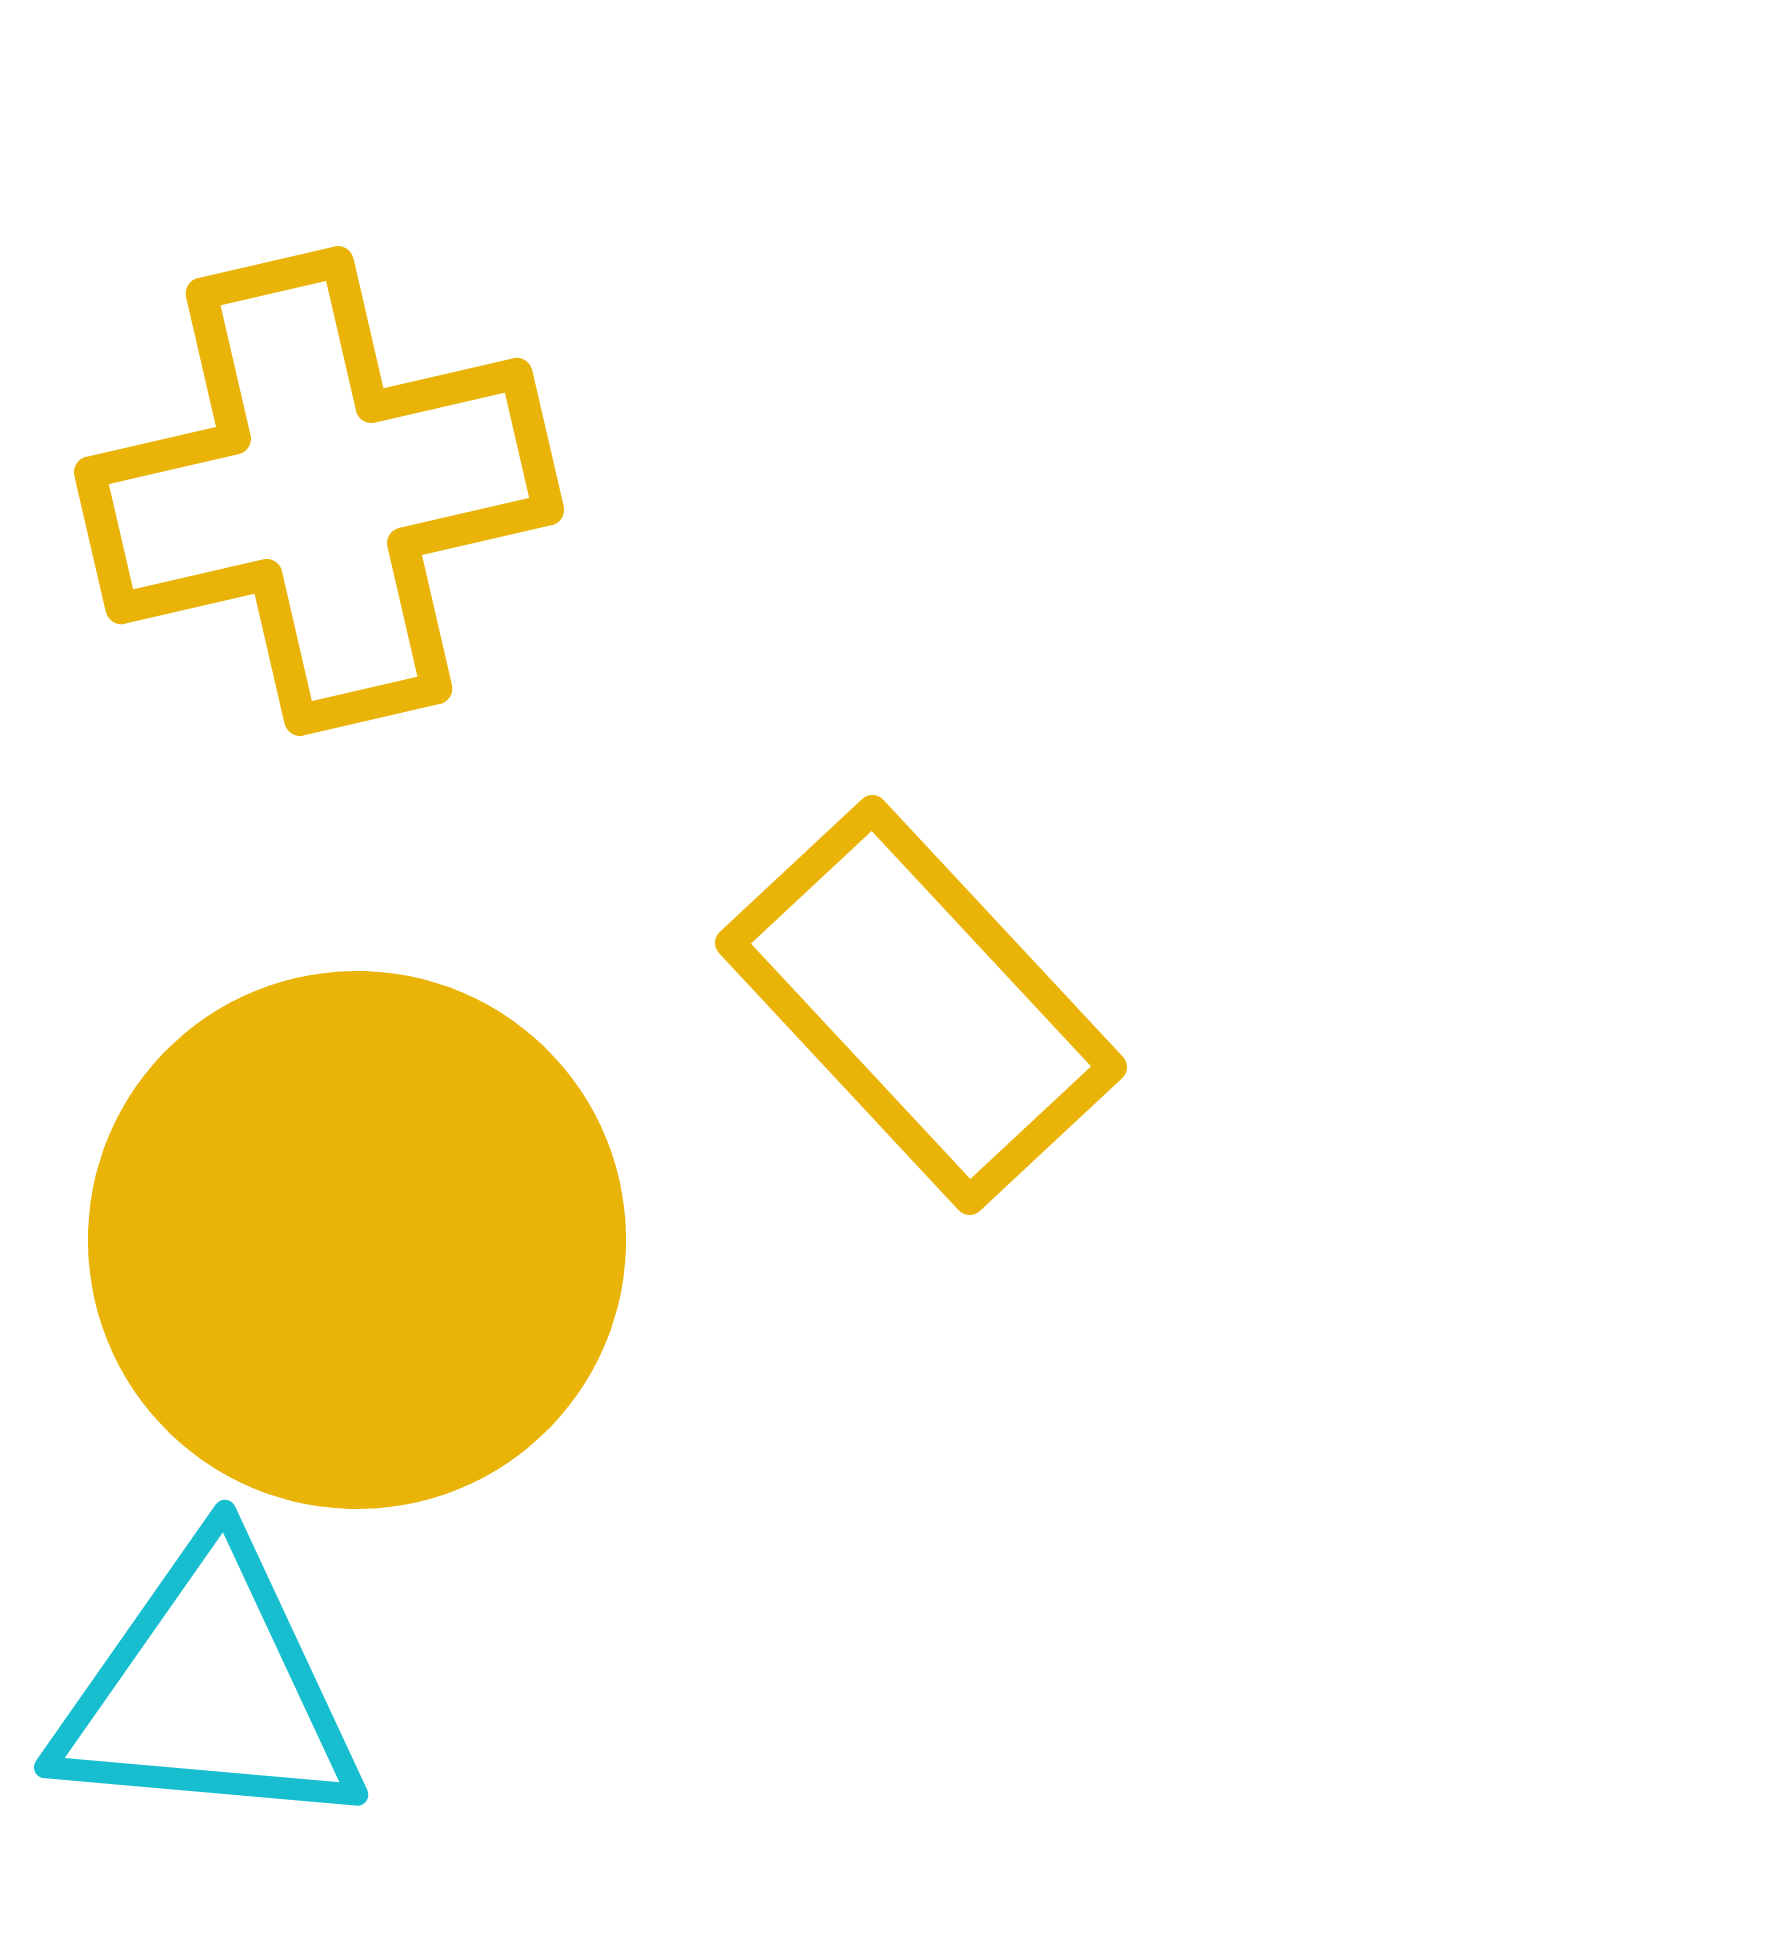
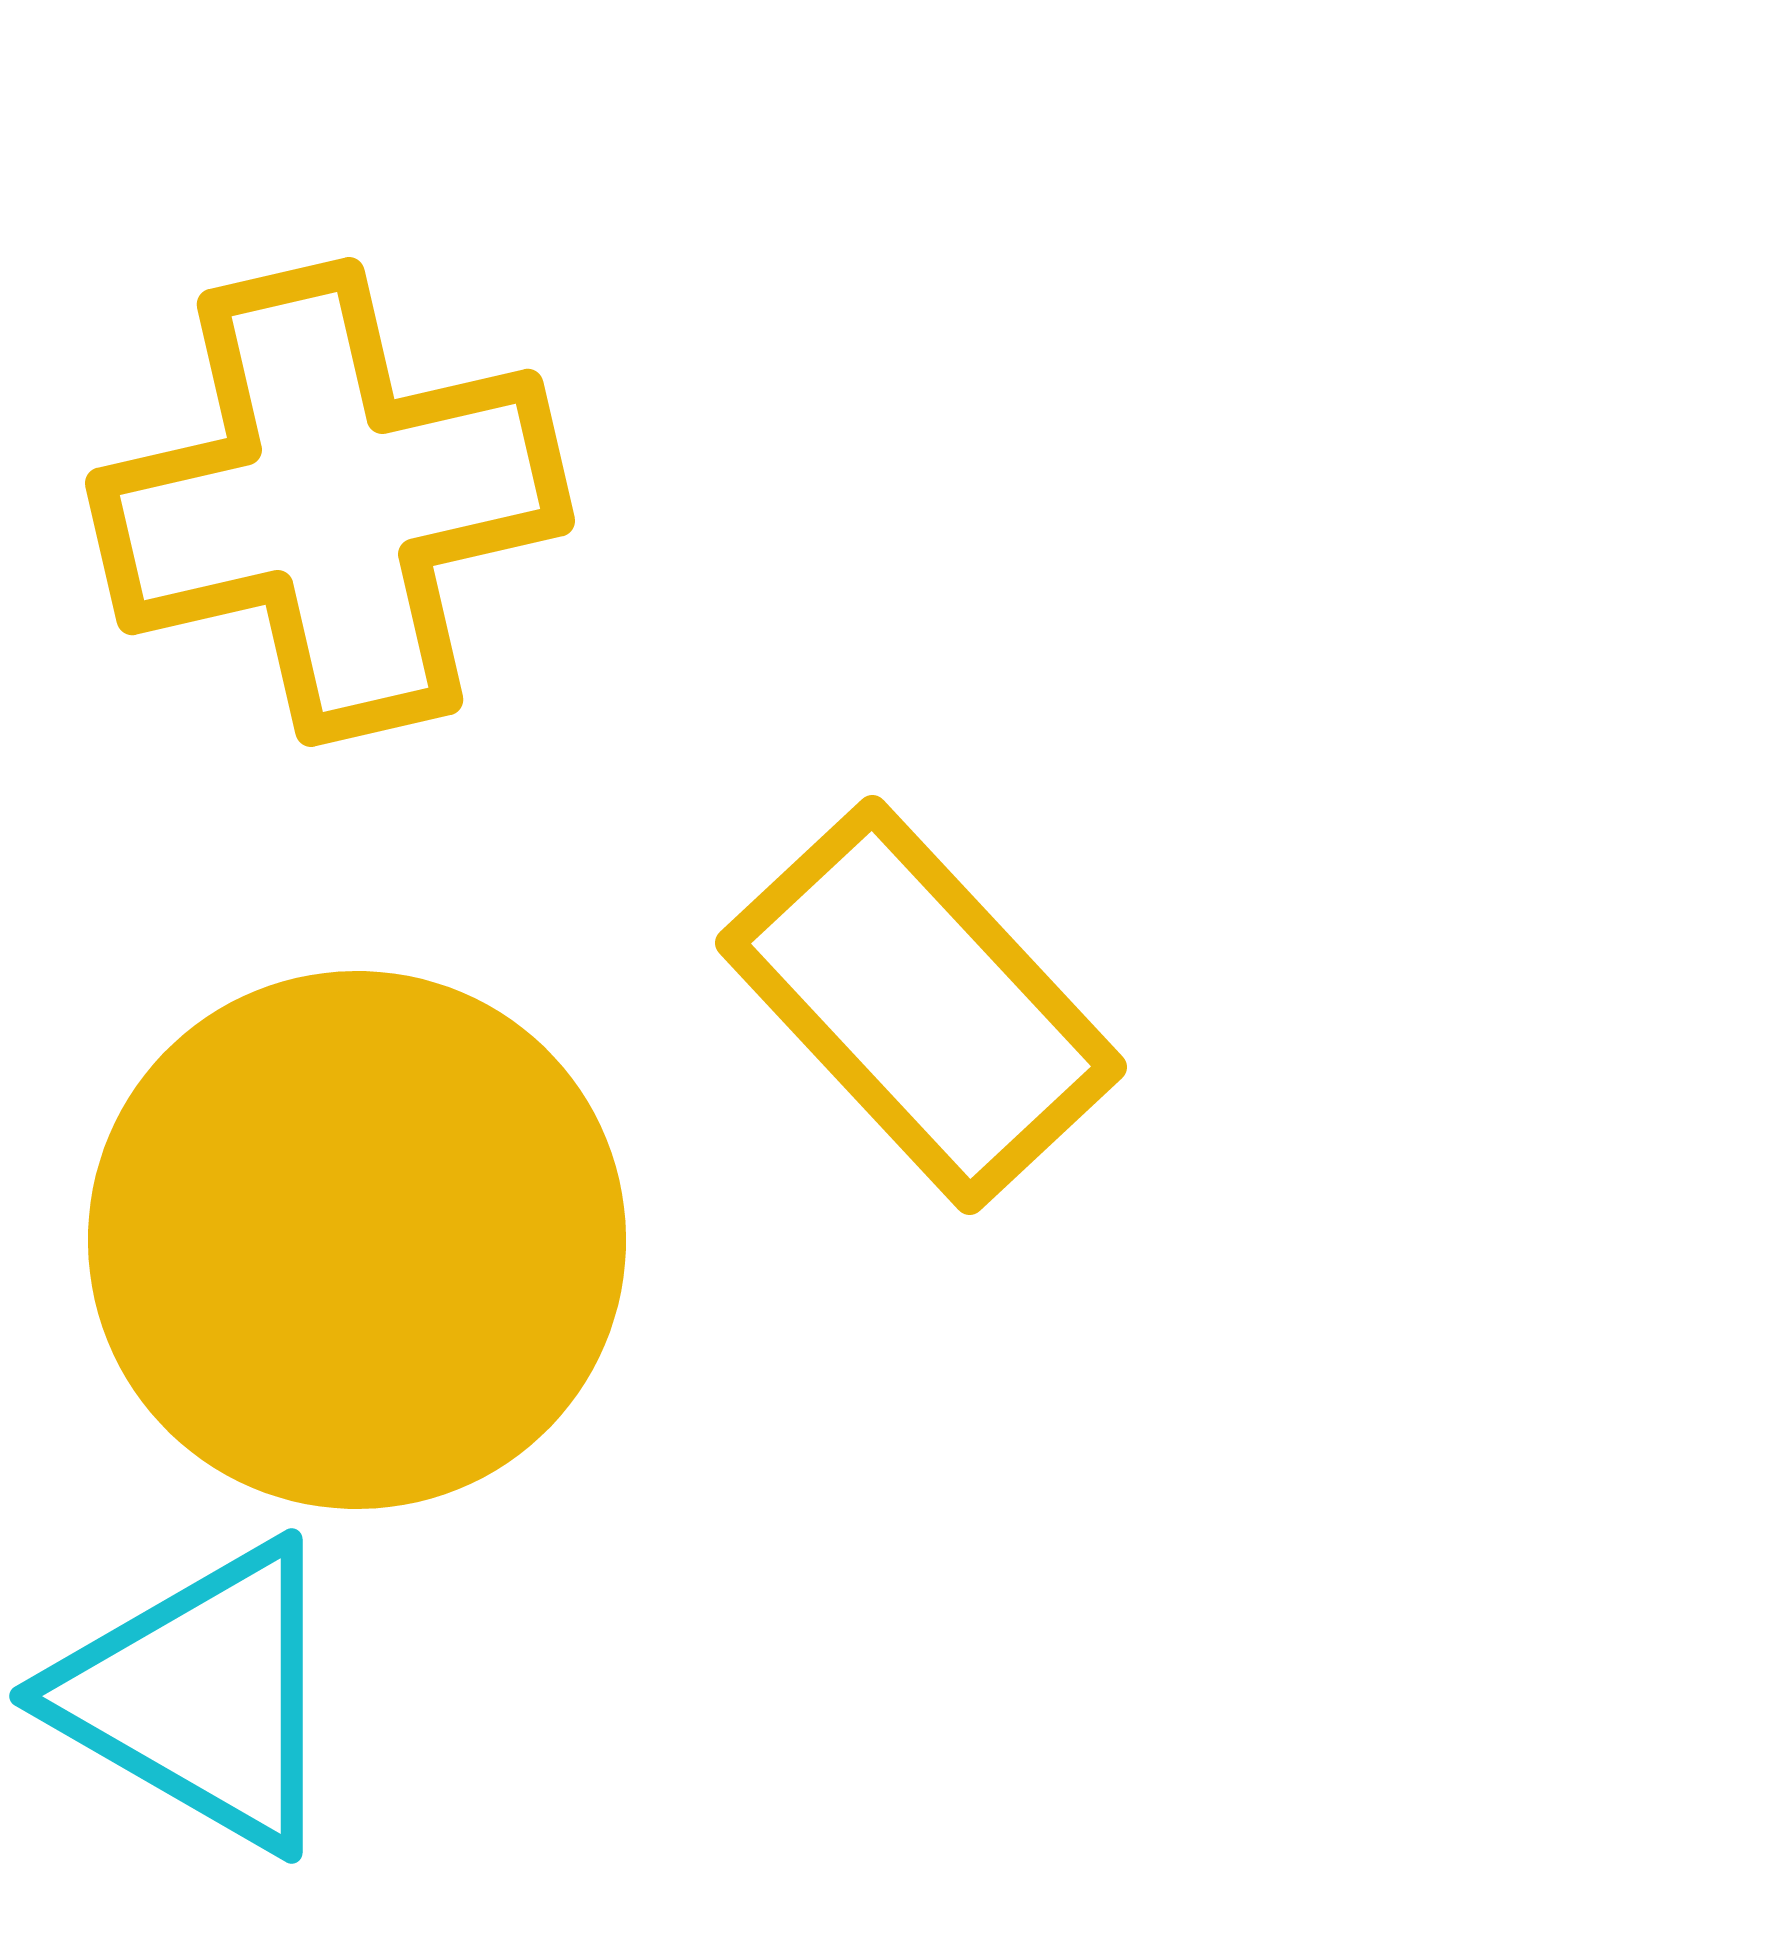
yellow cross: moved 11 px right, 11 px down
cyan triangle: moved 8 px left, 5 px down; rotated 25 degrees clockwise
